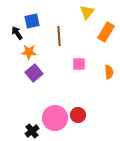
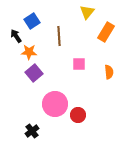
blue square: rotated 21 degrees counterclockwise
black arrow: moved 1 px left, 3 px down
pink circle: moved 14 px up
